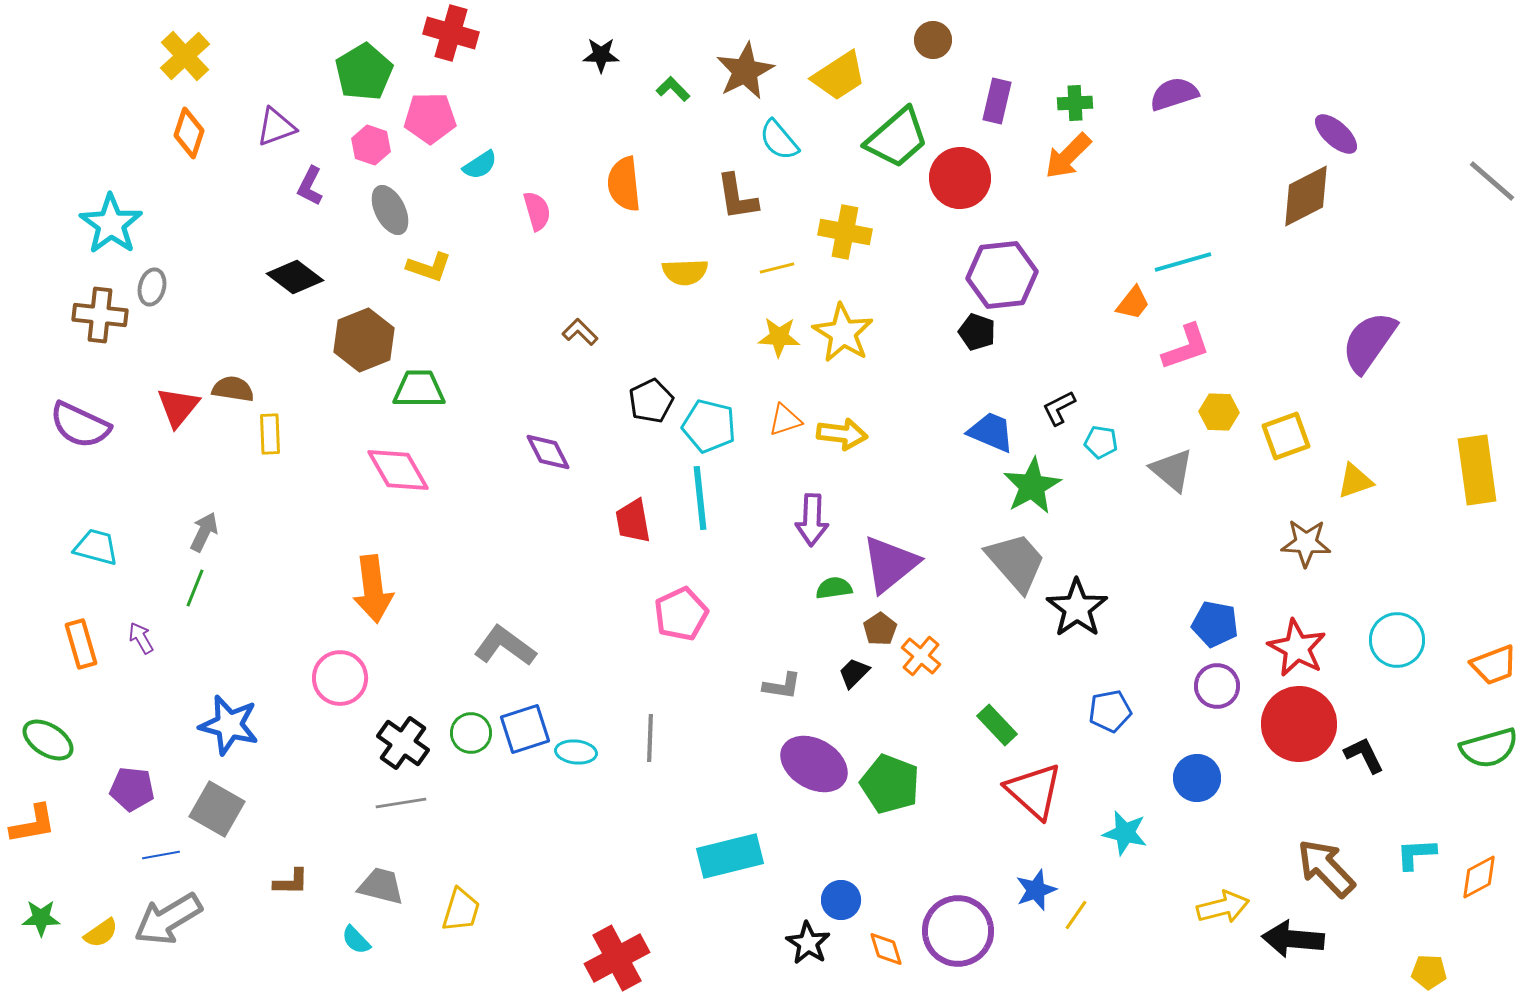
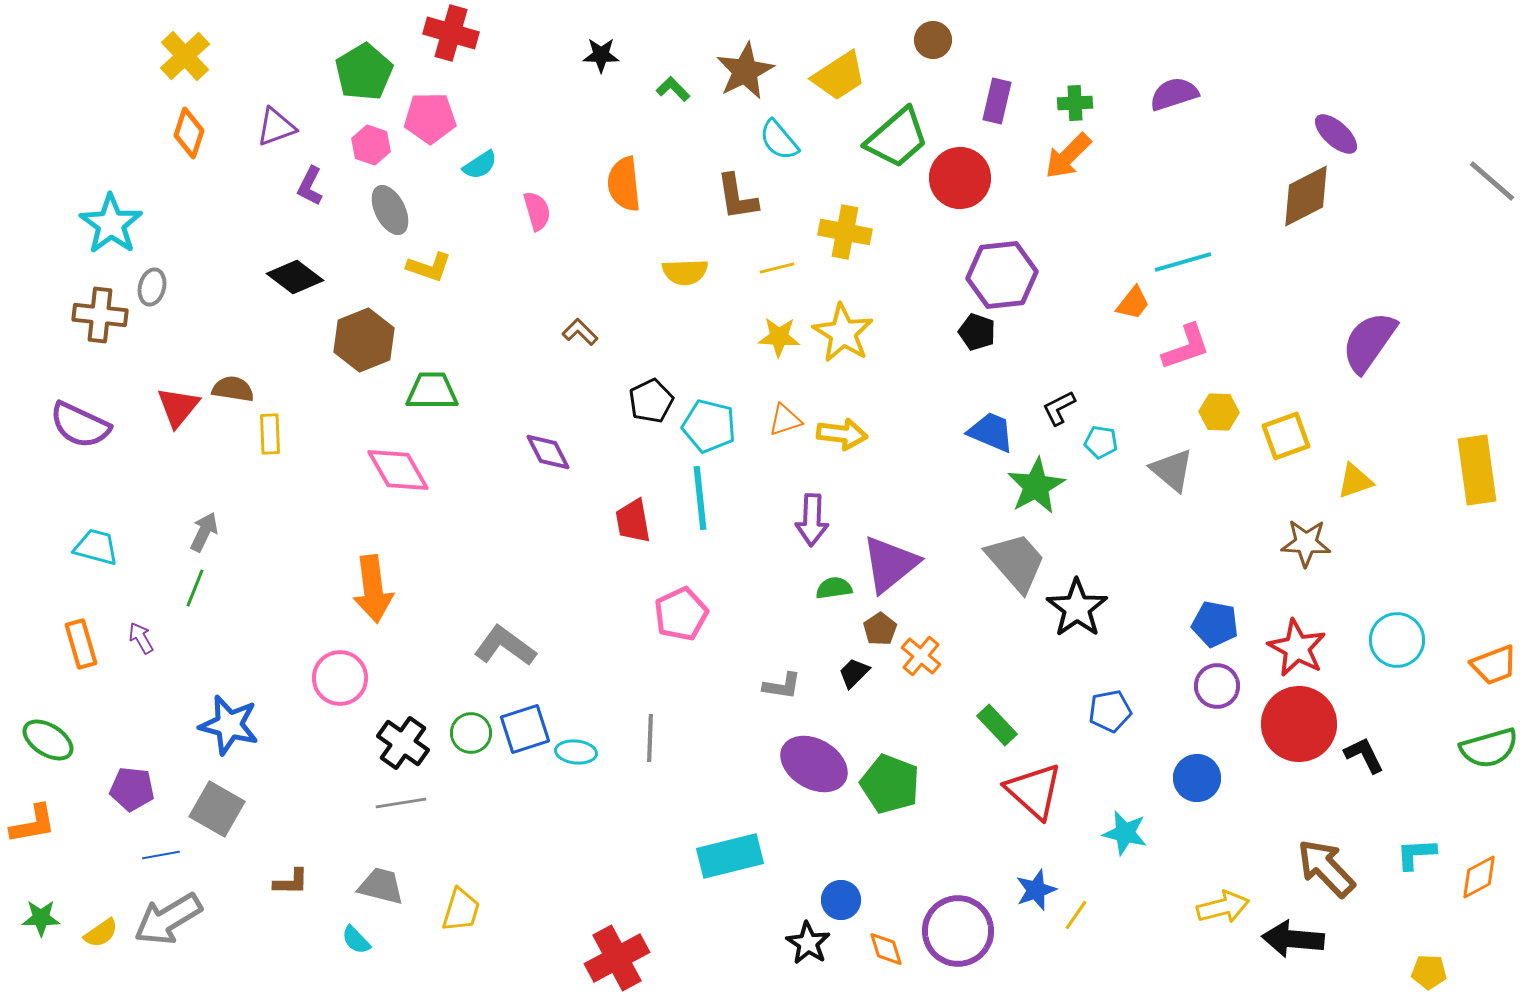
green trapezoid at (419, 389): moved 13 px right, 2 px down
green star at (1032, 486): moved 4 px right
